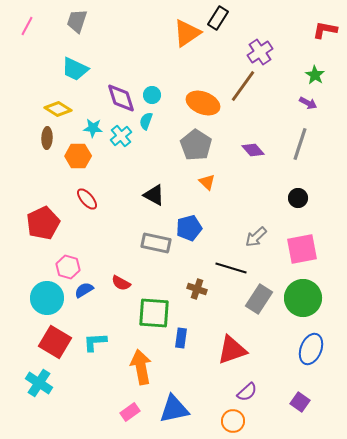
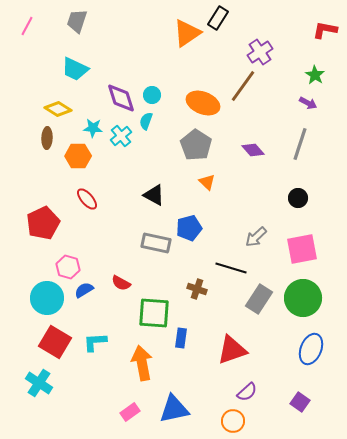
orange arrow at (141, 367): moved 1 px right, 4 px up
